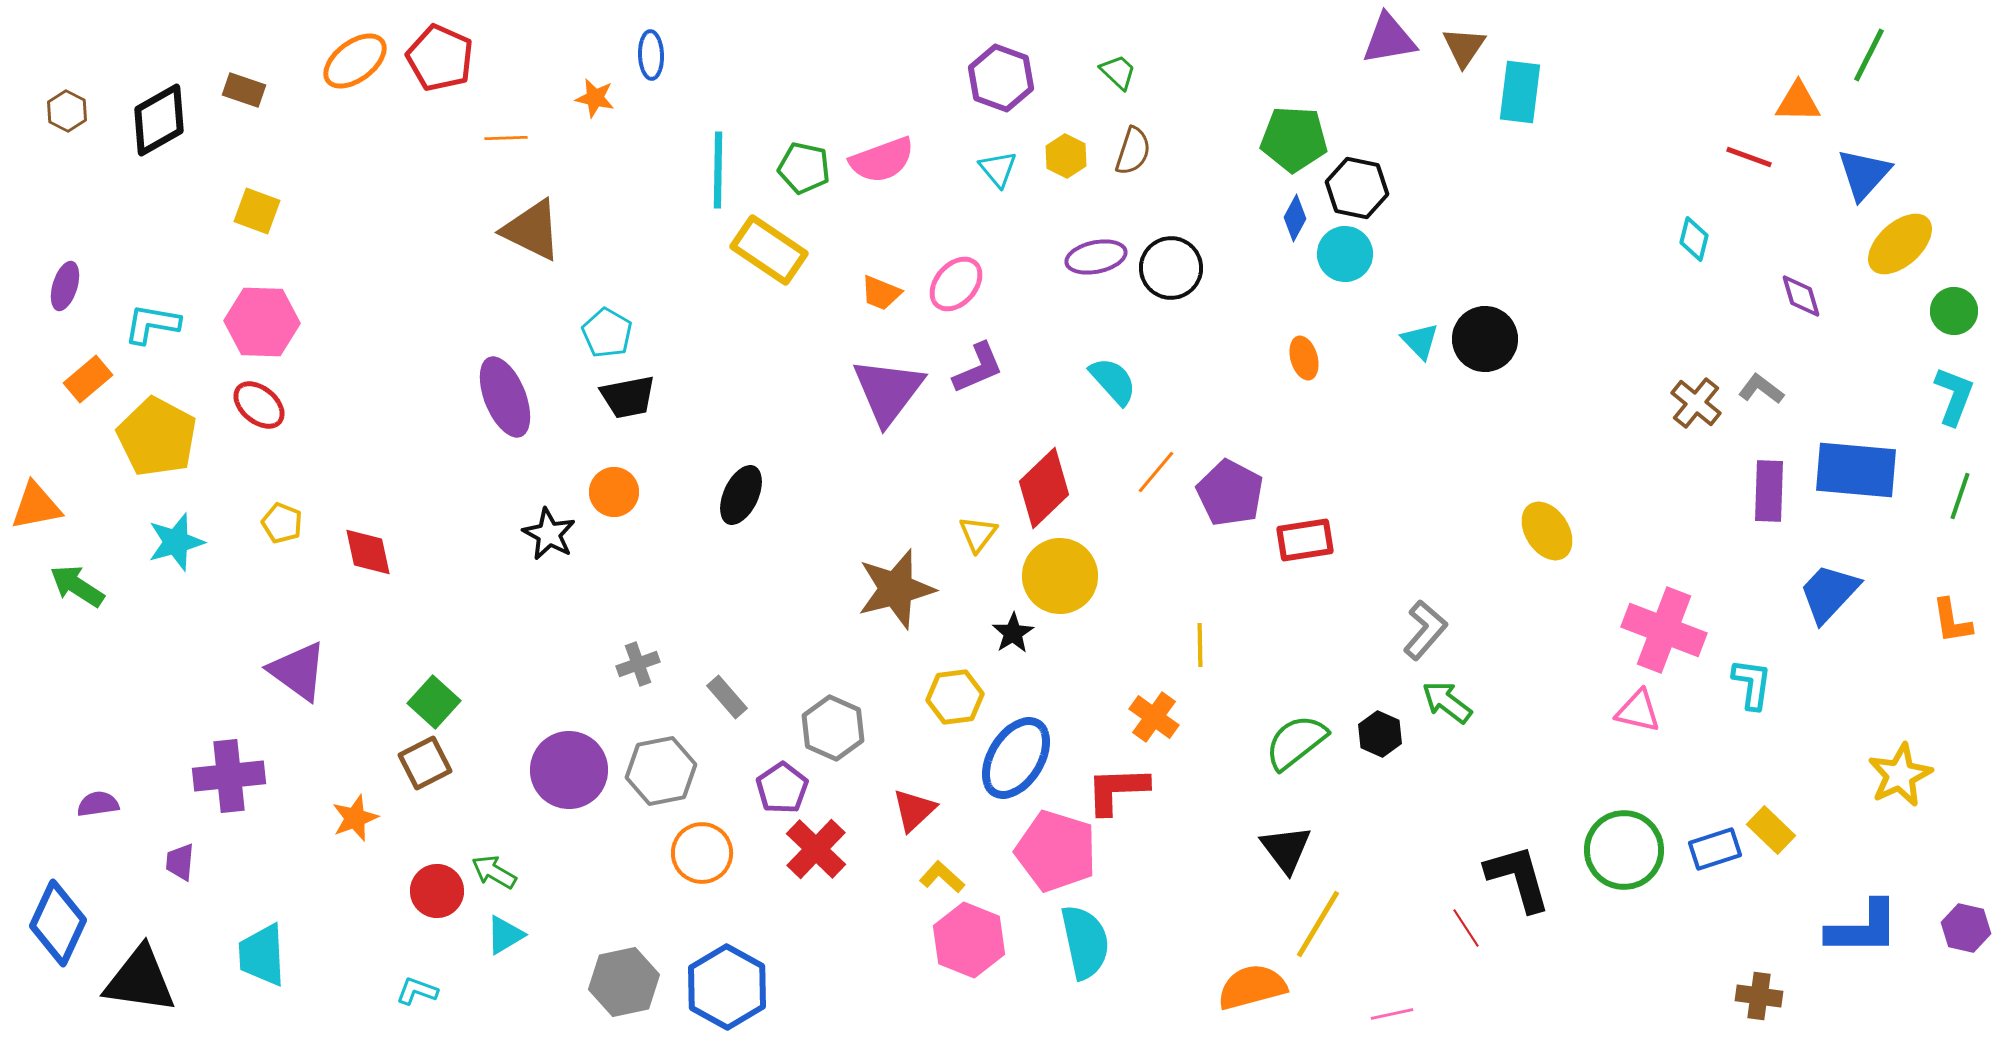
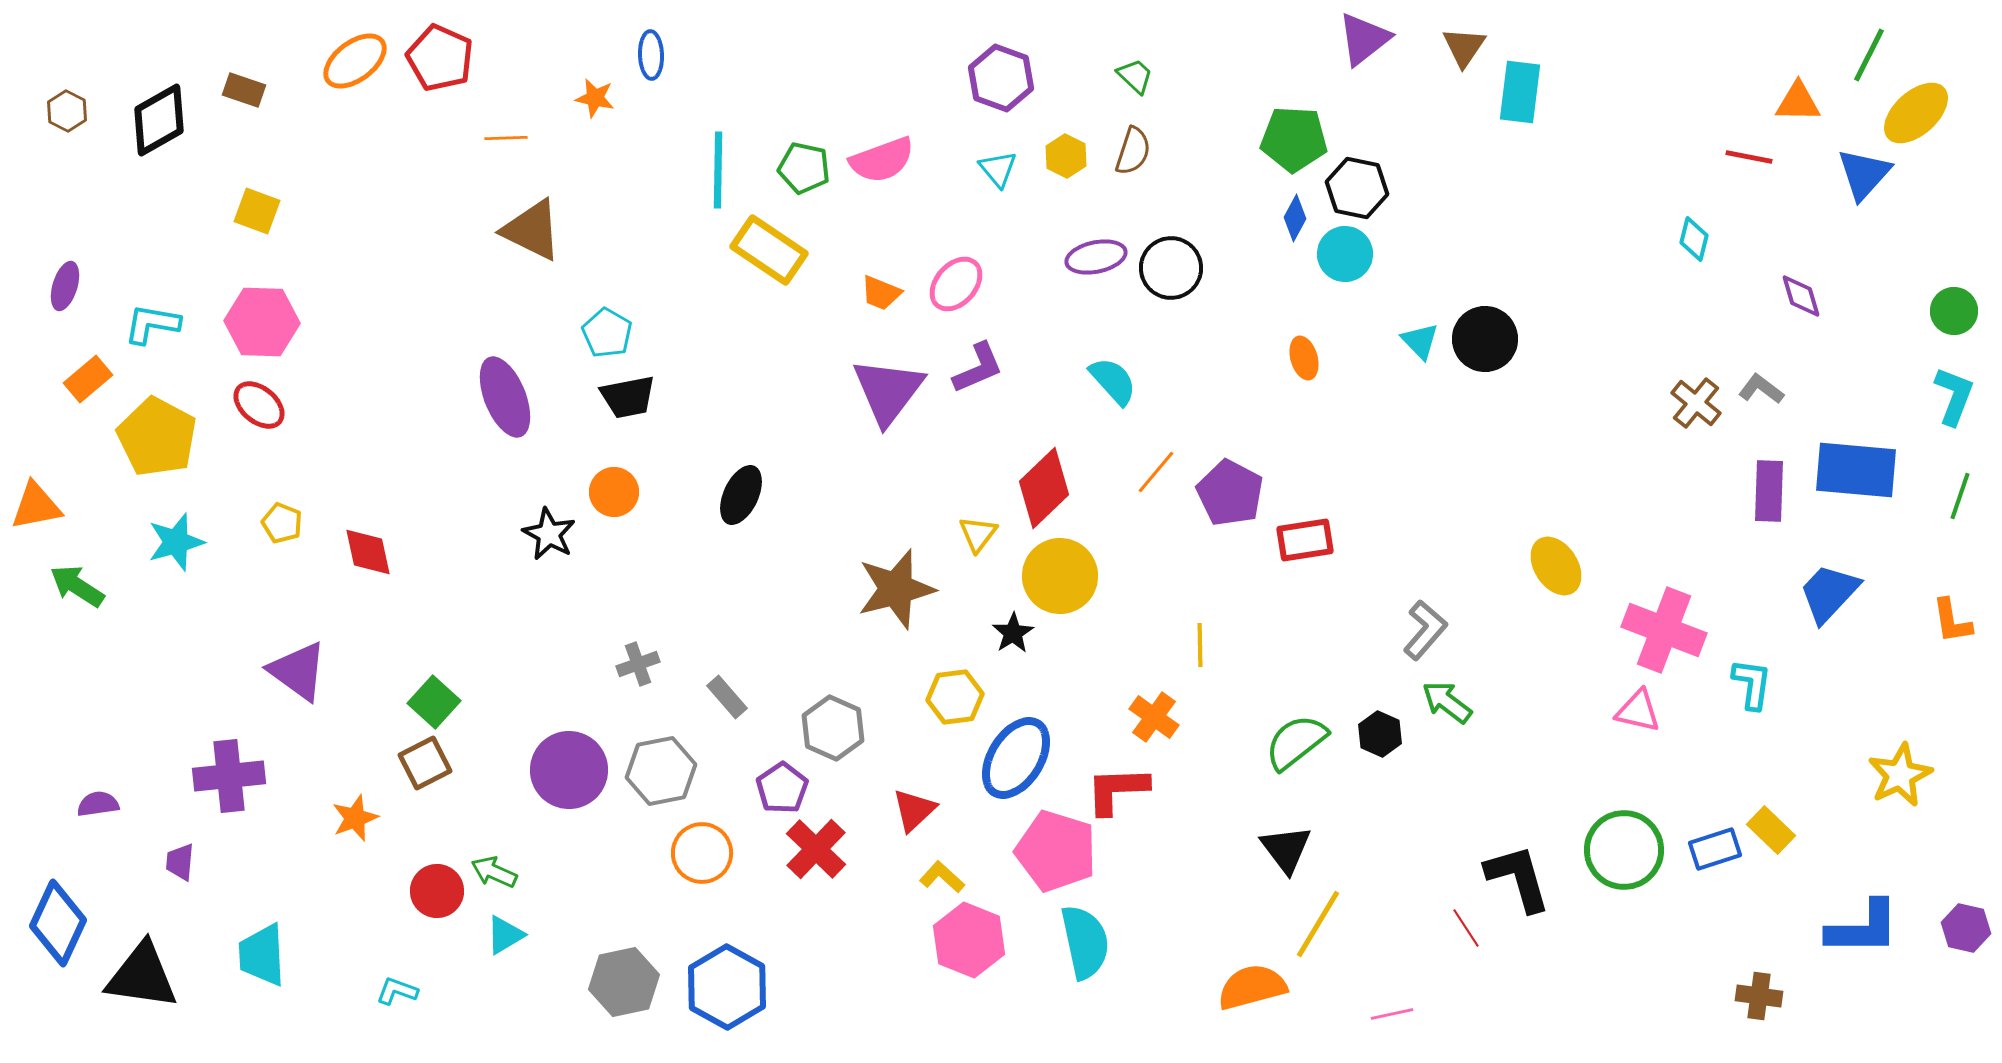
purple triangle at (1389, 39): moved 25 px left; rotated 28 degrees counterclockwise
green trapezoid at (1118, 72): moved 17 px right, 4 px down
red line at (1749, 157): rotated 9 degrees counterclockwise
yellow ellipse at (1900, 244): moved 16 px right, 131 px up
yellow ellipse at (1547, 531): moved 9 px right, 35 px down
green arrow at (494, 872): rotated 6 degrees counterclockwise
black triangle at (140, 980): moved 2 px right, 4 px up
cyan L-shape at (417, 991): moved 20 px left
